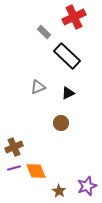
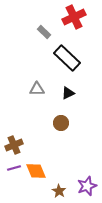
black rectangle: moved 2 px down
gray triangle: moved 1 px left, 2 px down; rotated 21 degrees clockwise
brown cross: moved 2 px up
